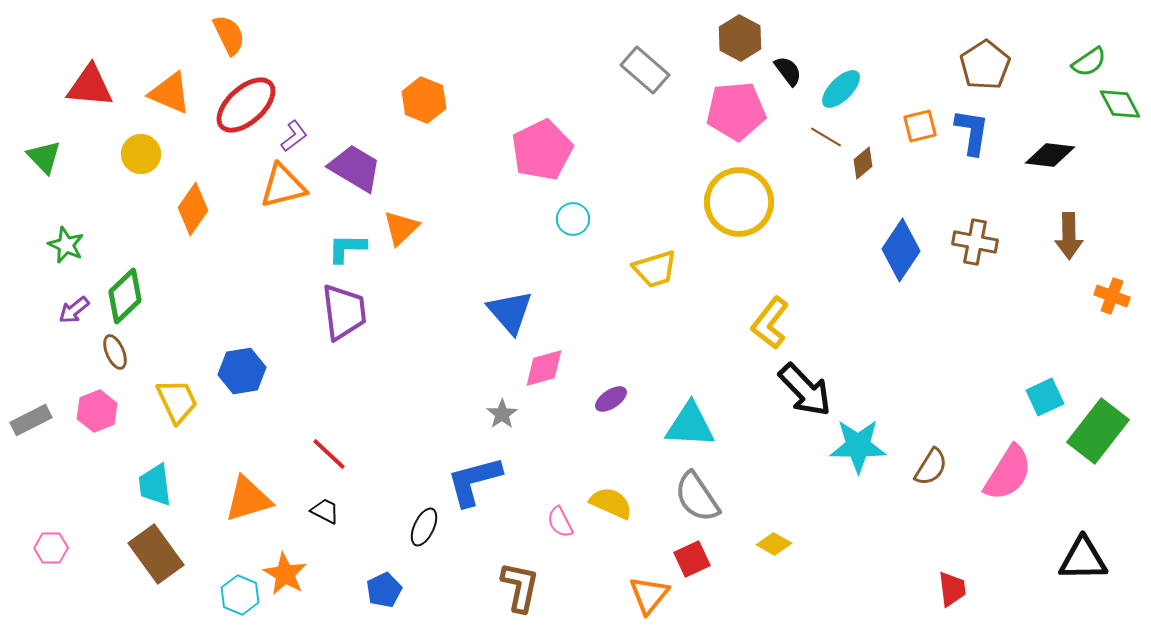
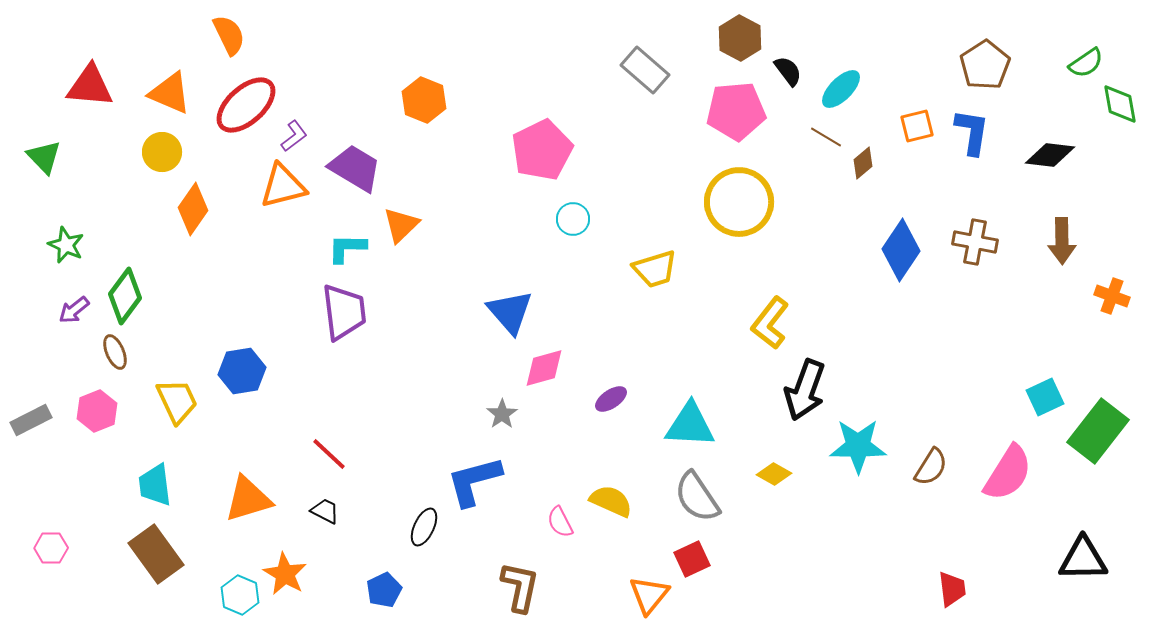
green semicircle at (1089, 62): moved 3 px left, 1 px down
green diamond at (1120, 104): rotated 18 degrees clockwise
orange square at (920, 126): moved 3 px left
yellow circle at (141, 154): moved 21 px right, 2 px up
orange triangle at (401, 228): moved 3 px up
brown arrow at (1069, 236): moved 7 px left, 5 px down
green diamond at (125, 296): rotated 10 degrees counterclockwise
black arrow at (805, 390): rotated 64 degrees clockwise
yellow semicircle at (611, 503): moved 2 px up
yellow diamond at (774, 544): moved 70 px up
